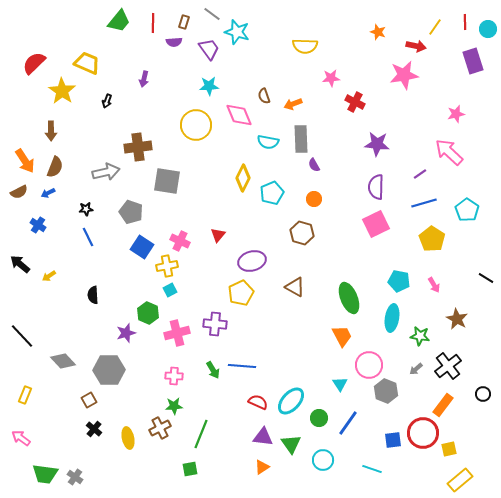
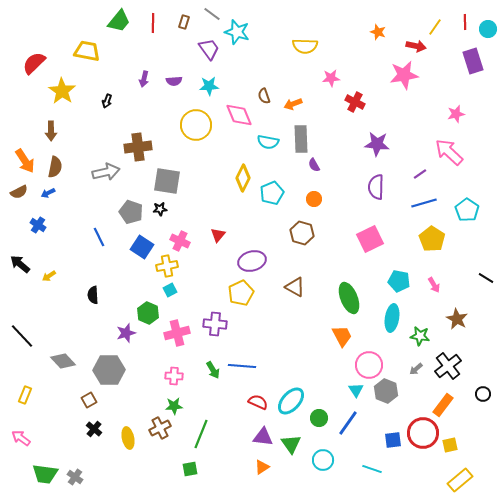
purple semicircle at (174, 42): moved 39 px down
yellow trapezoid at (87, 63): moved 12 px up; rotated 12 degrees counterclockwise
brown semicircle at (55, 167): rotated 10 degrees counterclockwise
black star at (86, 209): moved 74 px right
pink square at (376, 224): moved 6 px left, 15 px down
blue line at (88, 237): moved 11 px right
cyan triangle at (340, 384): moved 16 px right, 6 px down
yellow square at (449, 449): moved 1 px right, 4 px up
